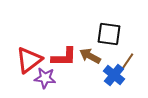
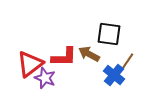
brown arrow: moved 1 px left, 2 px up
red triangle: moved 1 px right, 4 px down
purple star: rotated 15 degrees clockwise
